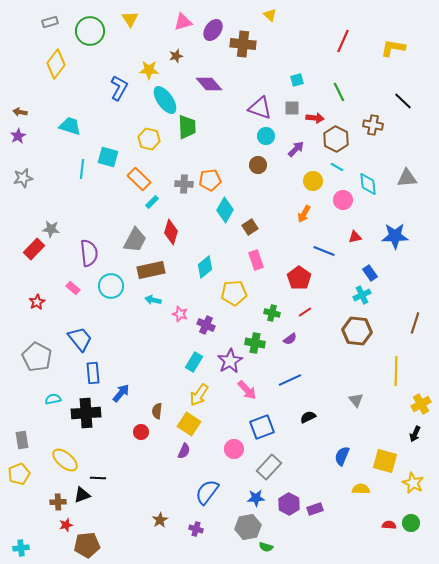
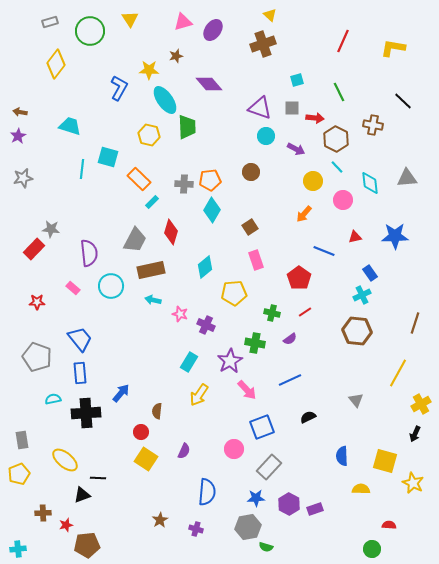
brown cross at (243, 44): moved 20 px right; rotated 25 degrees counterclockwise
yellow hexagon at (149, 139): moved 4 px up
purple arrow at (296, 149): rotated 72 degrees clockwise
brown circle at (258, 165): moved 7 px left, 7 px down
cyan line at (337, 167): rotated 16 degrees clockwise
cyan diamond at (368, 184): moved 2 px right, 1 px up
cyan diamond at (225, 210): moved 13 px left
orange arrow at (304, 214): rotated 12 degrees clockwise
red star at (37, 302): rotated 28 degrees clockwise
gray pentagon at (37, 357): rotated 8 degrees counterclockwise
cyan rectangle at (194, 362): moved 5 px left
yellow line at (396, 371): moved 2 px right, 2 px down; rotated 28 degrees clockwise
blue rectangle at (93, 373): moved 13 px left
yellow square at (189, 424): moved 43 px left, 35 px down
blue semicircle at (342, 456): rotated 24 degrees counterclockwise
blue semicircle at (207, 492): rotated 148 degrees clockwise
brown cross at (58, 502): moved 15 px left, 11 px down
green circle at (411, 523): moved 39 px left, 26 px down
cyan cross at (21, 548): moved 3 px left, 1 px down
